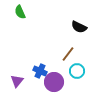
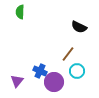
green semicircle: rotated 24 degrees clockwise
